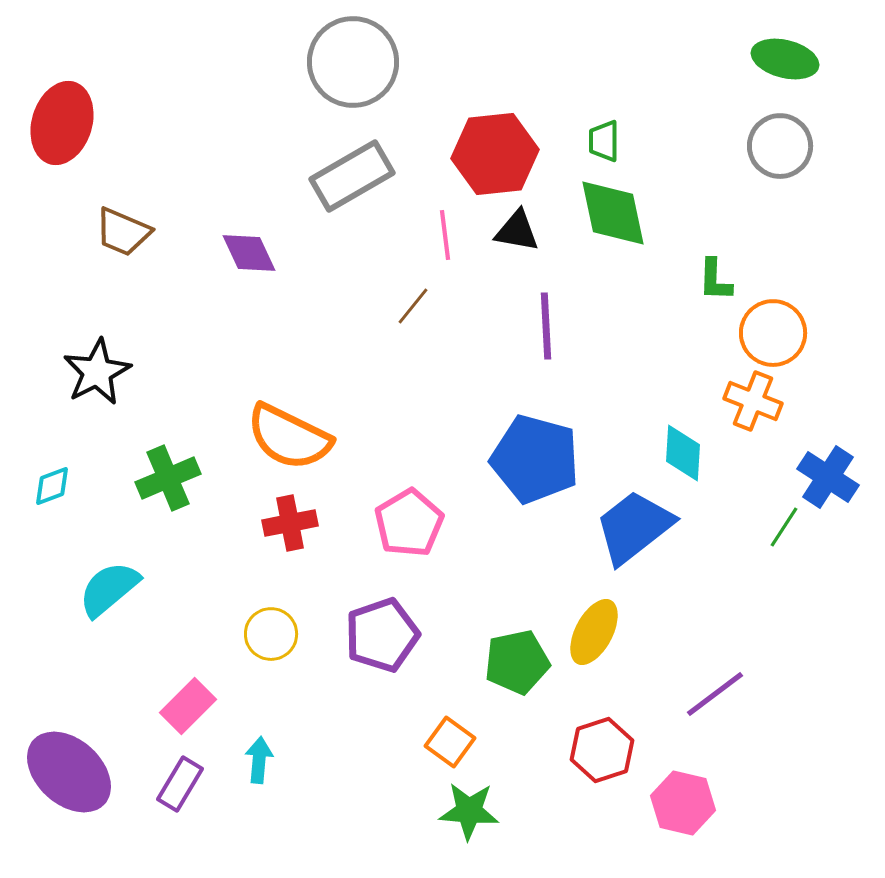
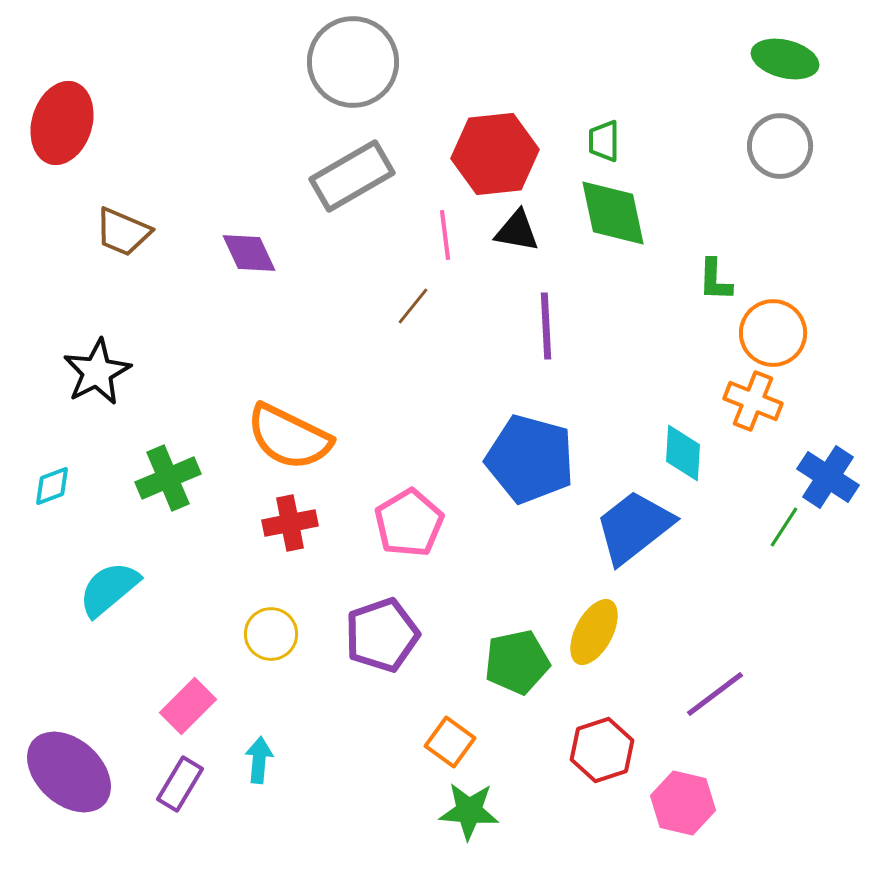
blue pentagon at (535, 459): moved 5 px left
